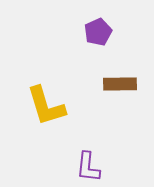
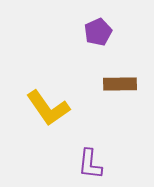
yellow L-shape: moved 2 px right, 2 px down; rotated 18 degrees counterclockwise
purple L-shape: moved 2 px right, 3 px up
